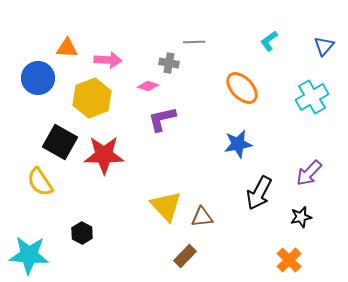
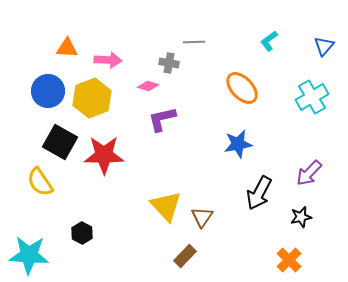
blue circle: moved 10 px right, 13 px down
brown triangle: rotated 50 degrees counterclockwise
